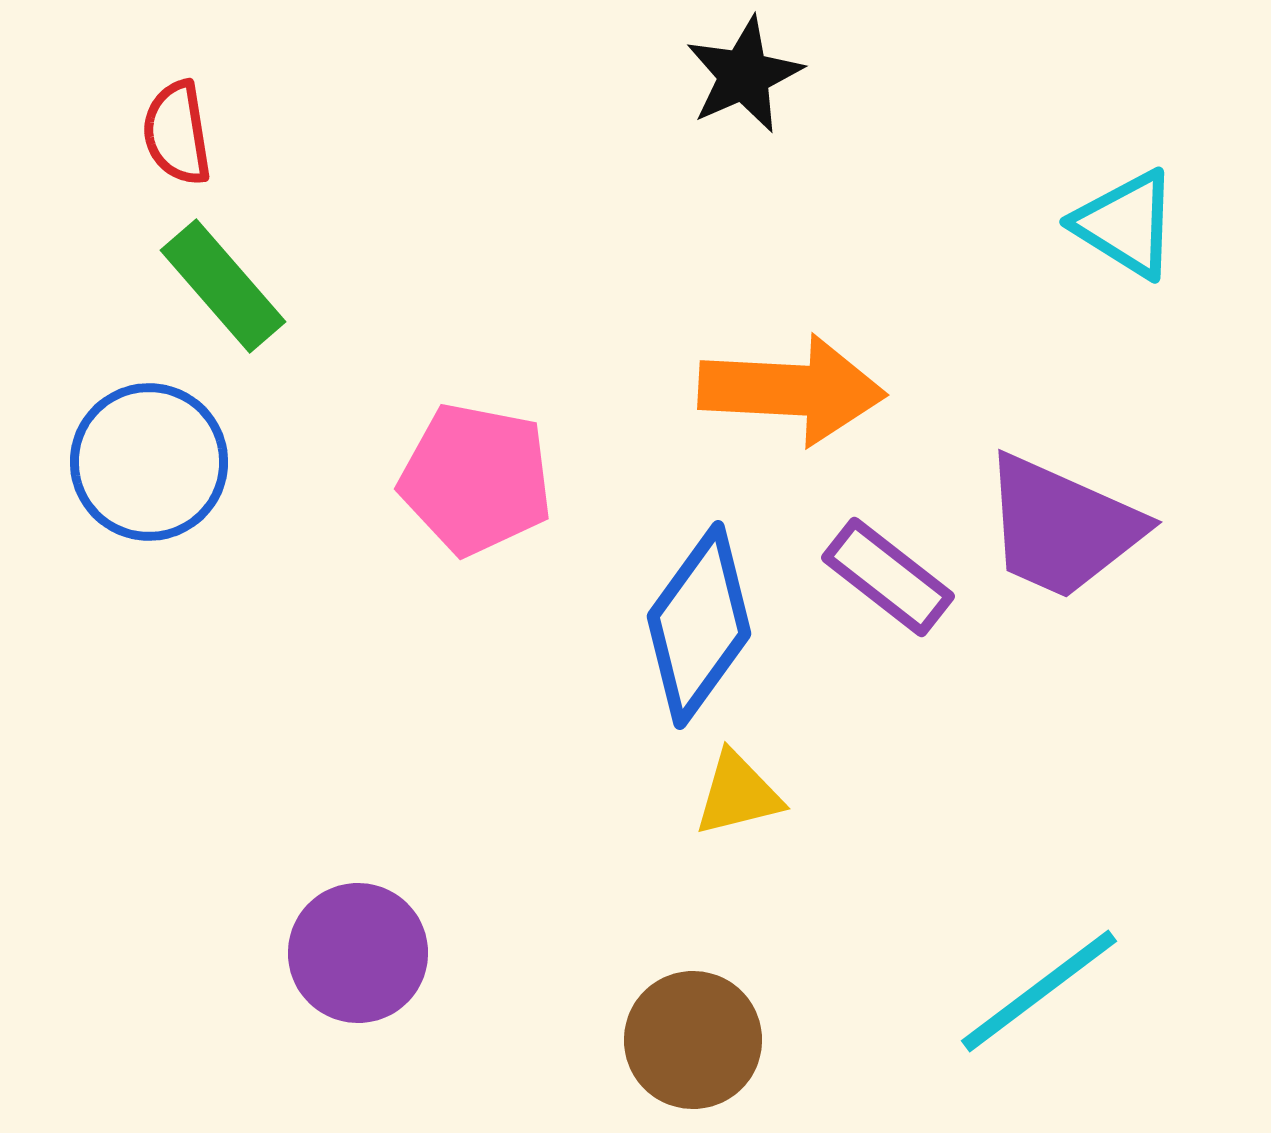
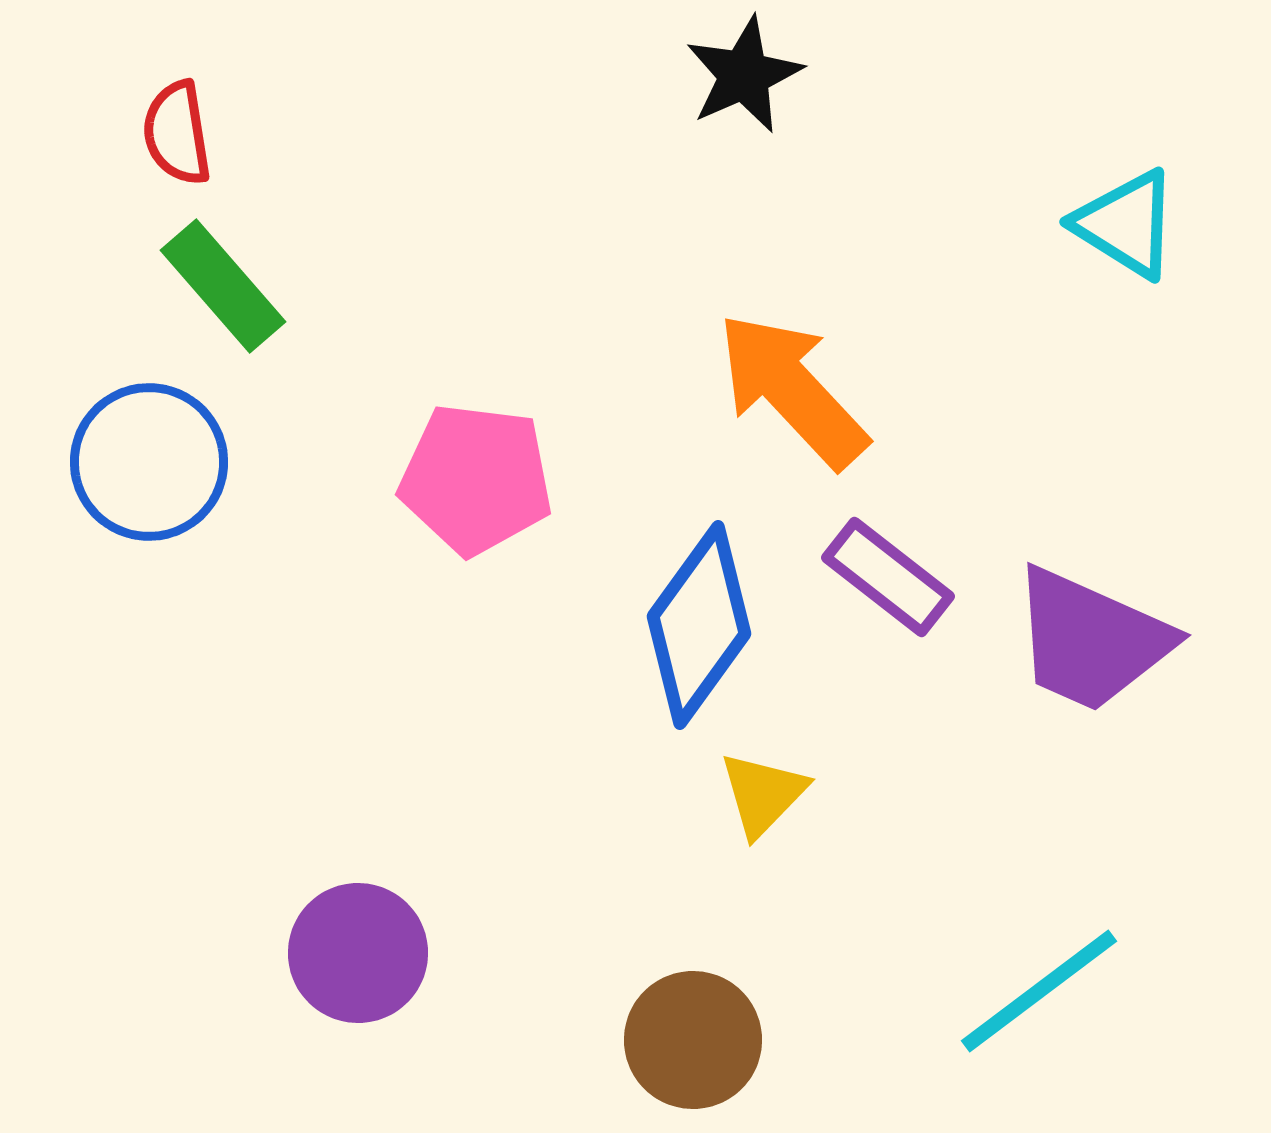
orange arrow: rotated 136 degrees counterclockwise
pink pentagon: rotated 4 degrees counterclockwise
purple trapezoid: moved 29 px right, 113 px down
yellow triangle: moved 25 px right; rotated 32 degrees counterclockwise
